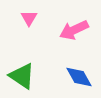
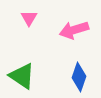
pink arrow: rotated 8 degrees clockwise
blue diamond: rotated 48 degrees clockwise
